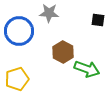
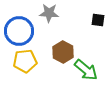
green arrow: moved 1 px left, 1 px down; rotated 20 degrees clockwise
yellow pentagon: moved 8 px right, 18 px up; rotated 10 degrees clockwise
